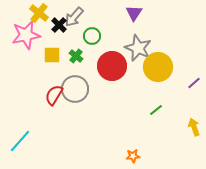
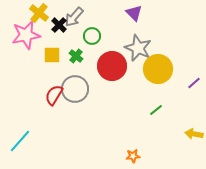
purple triangle: rotated 18 degrees counterclockwise
yellow circle: moved 2 px down
yellow arrow: moved 7 px down; rotated 60 degrees counterclockwise
